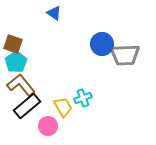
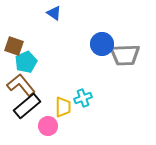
brown square: moved 1 px right, 2 px down
cyan pentagon: moved 10 px right; rotated 10 degrees clockwise
yellow trapezoid: rotated 30 degrees clockwise
